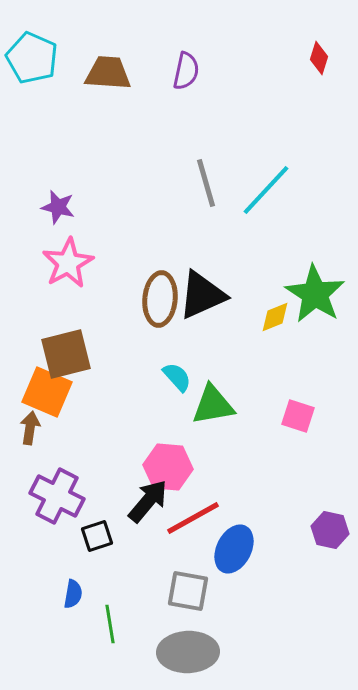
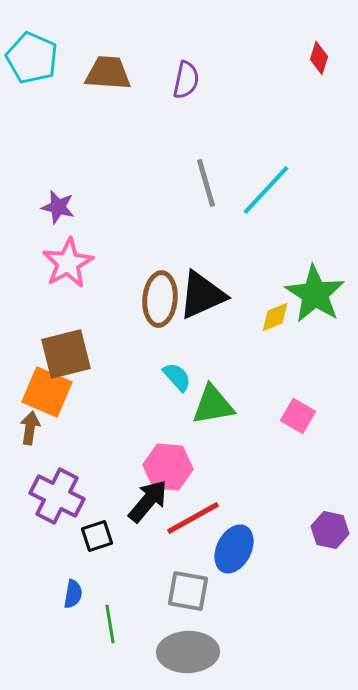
purple semicircle: moved 9 px down
pink square: rotated 12 degrees clockwise
